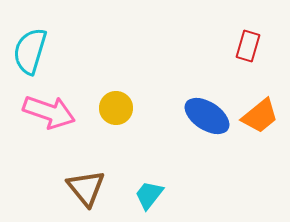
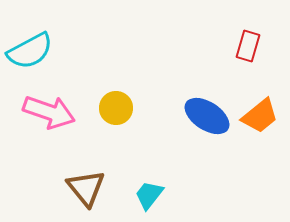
cyan semicircle: rotated 135 degrees counterclockwise
